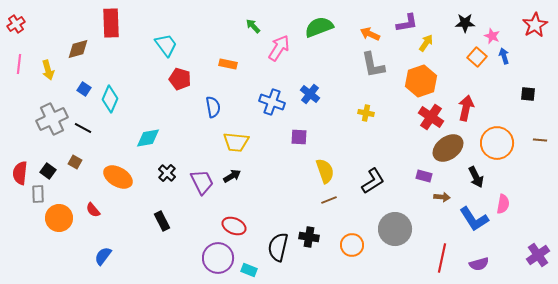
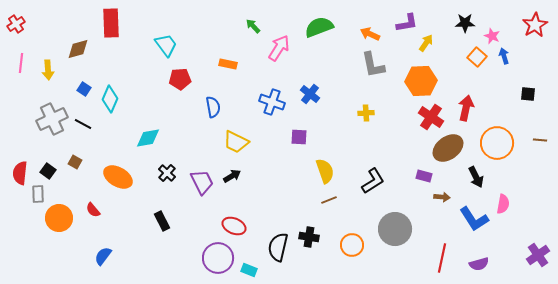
pink line at (19, 64): moved 2 px right, 1 px up
yellow arrow at (48, 70): rotated 12 degrees clockwise
red pentagon at (180, 79): rotated 20 degrees counterclockwise
orange hexagon at (421, 81): rotated 16 degrees clockwise
yellow cross at (366, 113): rotated 14 degrees counterclockwise
black line at (83, 128): moved 4 px up
yellow trapezoid at (236, 142): rotated 20 degrees clockwise
